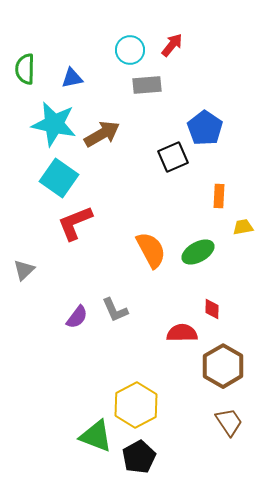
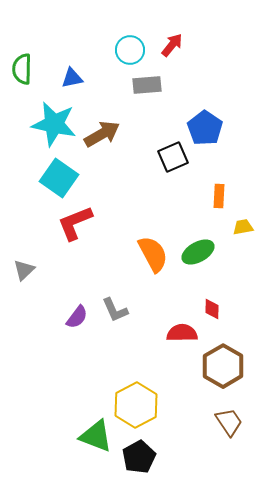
green semicircle: moved 3 px left
orange semicircle: moved 2 px right, 4 px down
